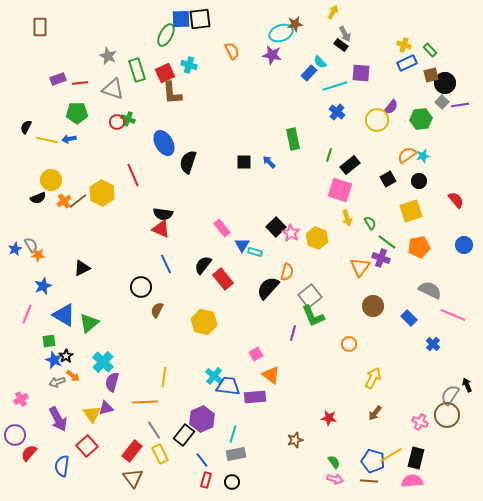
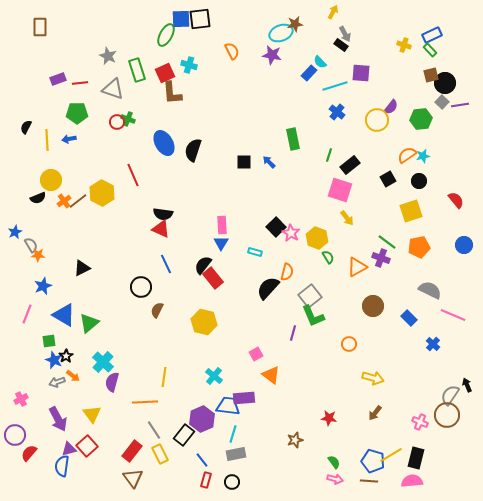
blue rectangle at (407, 63): moved 25 px right, 28 px up
yellow line at (47, 140): rotated 75 degrees clockwise
black semicircle at (188, 162): moved 5 px right, 12 px up
yellow arrow at (347, 218): rotated 21 degrees counterclockwise
green semicircle at (370, 223): moved 42 px left, 34 px down
pink rectangle at (222, 228): moved 3 px up; rotated 36 degrees clockwise
blue triangle at (242, 245): moved 21 px left, 2 px up
blue star at (15, 249): moved 17 px up
orange triangle at (360, 267): moved 3 px left; rotated 25 degrees clockwise
red rectangle at (223, 279): moved 10 px left, 1 px up
yellow arrow at (373, 378): rotated 80 degrees clockwise
blue trapezoid at (228, 386): moved 20 px down
purple rectangle at (255, 397): moved 11 px left, 1 px down
purple triangle at (106, 408): moved 37 px left, 41 px down
